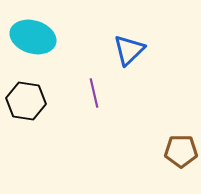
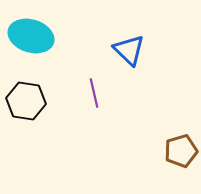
cyan ellipse: moved 2 px left, 1 px up
blue triangle: rotated 32 degrees counterclockwise
brown pentagon: rotated 16 degrees counterclockwise
